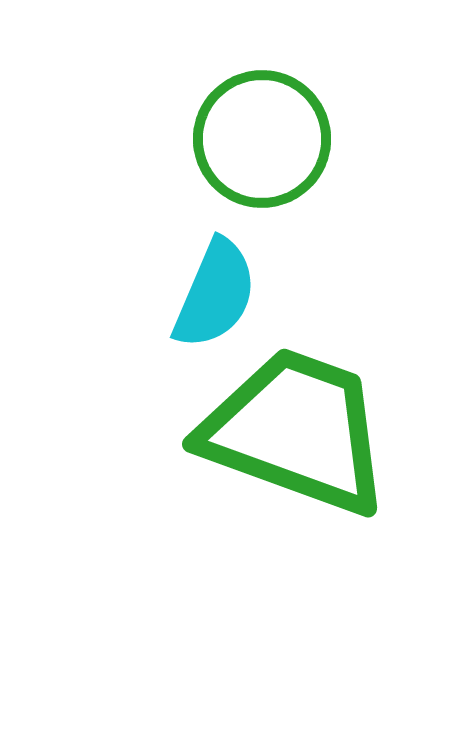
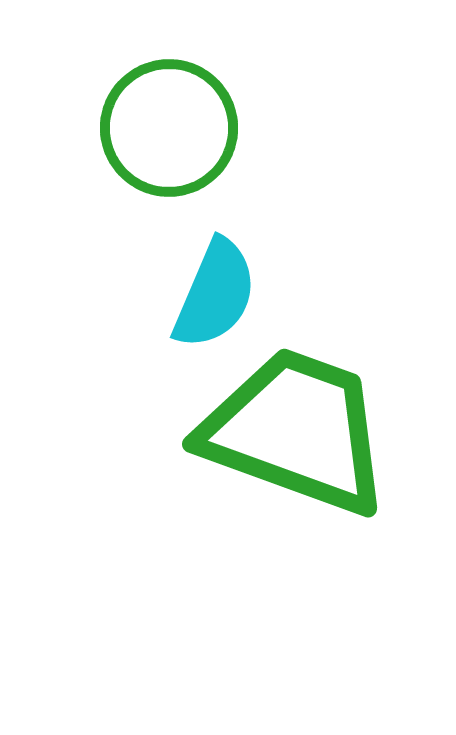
green circle: moved 93 px left, 11 px up
